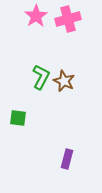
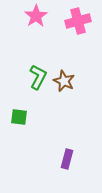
pink cross: moved 10 px right, 2 px down
green L-shape: moved 3 px left
green square: moved 1 px right, 1 px up
